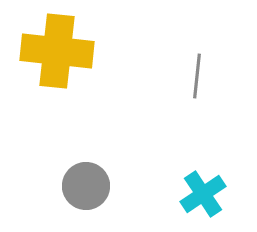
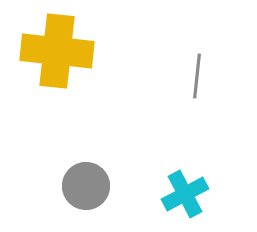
cyan cross: moved 18 px left; rotated 6 degrees clockwise
